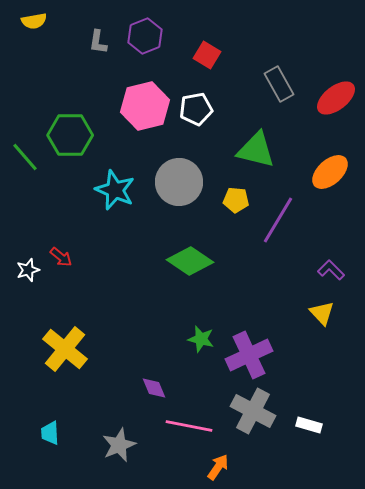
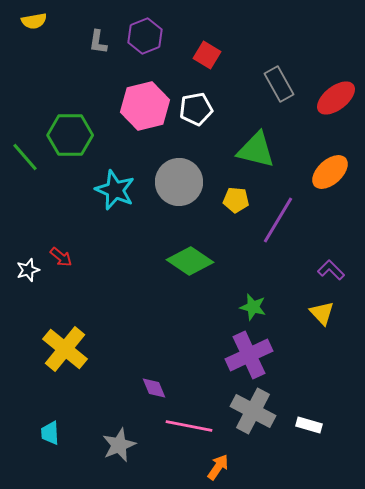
green star: moved 52 px right, 32 px up
